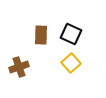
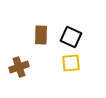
black square: moved 3 px down
yellow square: rotated 36 degrees clockwise
